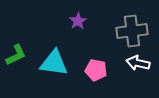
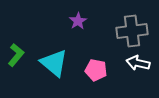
green L-shape: rotated 25 degrees counterclockwise
cyan triangle: rotated 32 degrees clockwise
